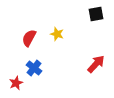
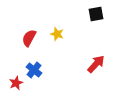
blue cross: moved 2 px down
